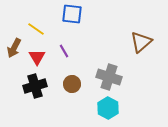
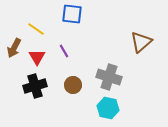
brown circle: moved 1 px right, 1 px down
cyan hexagon: rotated 15 degrees counterclockwise
